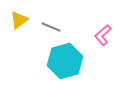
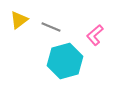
pink L-shape: moved 8 px left
